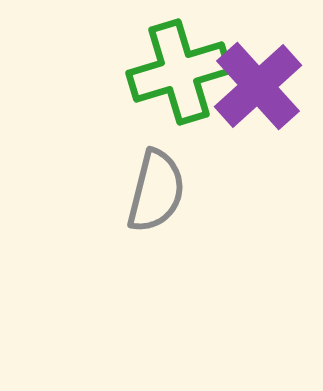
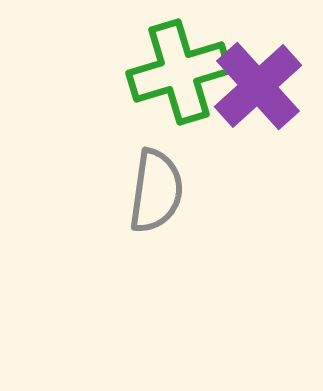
gray semicircle: rotated 6 degrees counterclockwise
